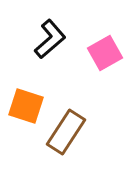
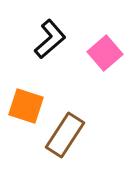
pink square: rotated 12 degrees counterclockwise
brown rectangle: moved 1 px left, 3 px down
